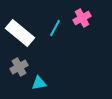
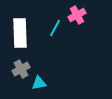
pink cross: moved 5 px left, 3 px up
white rectangle: rotated 48 degrees clockwise
gray cross: moved 2 px right, 2 px down
